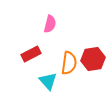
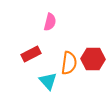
pink semicircle: moved 2 px up
red hexagon: rotated 10 degrees clockwise
